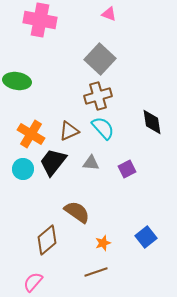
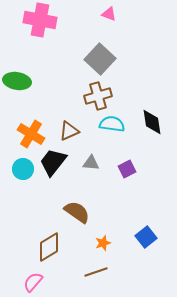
cyan semicircle: moved 9 px right, 4 px up; rotated 40 degrees counterclockwise
brown diamond: moved 2 px right, 7 px down; rotated 8 degrees clockwise
